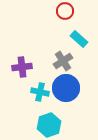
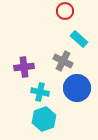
gray cross: rotated 30 degrees counterclockwise
purple cross: moved 2 px right
blue circle: moved 11 px right
cyan hexagon: moved 5 px left, 6 px up
